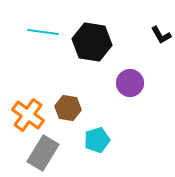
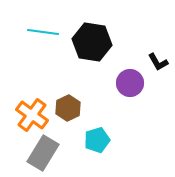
black L-shape: moved 3 px left, 27 px down
brown hexagon: rotated 25 degrees clockwise
orange cross: moved 4 px right
